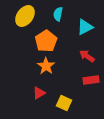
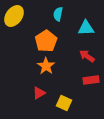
yellow ellipse: moved 11 px left
cyan triangle: moved 1 px right, 1 px down; rotated 24 degrees clockwise
